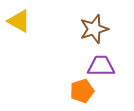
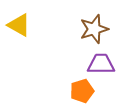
yellow triangle: moved 4 px down
purple trapezoid: moved 2 px up
